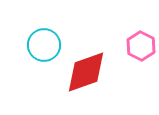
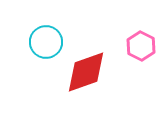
cyan circle: moved 2 px right, 3 px up
